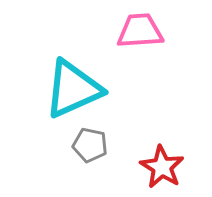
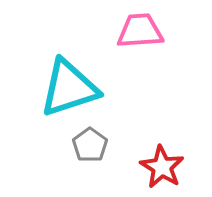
cyan triangle: moved 4 px left, 1 px up; rotated 6 degrees clockwise
gray pentagon: rotated 24 degrees clockwise
